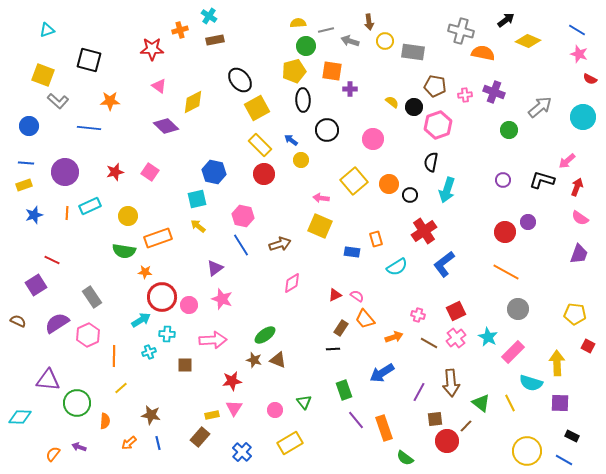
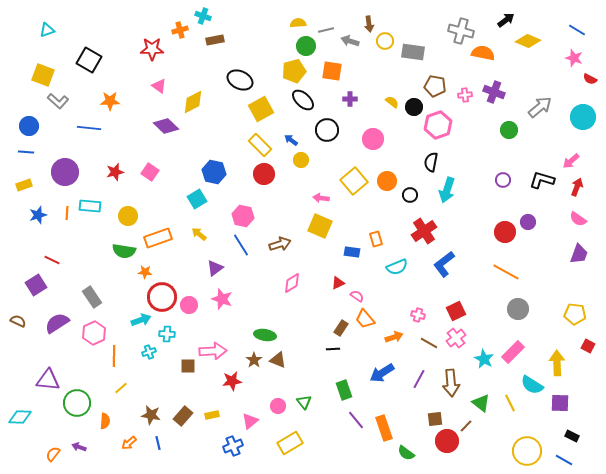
cyan cross at (209, 16): moved 6 px left; rotated 14 degrees counterclockwise
brown arrow at (369, 22): moved 2 px down
pink star at (579, 54): moved 5 px left, 4 px down
black square at (89, 60): rotated 15 degrees clockwise
black ellipse at (240, 80): rotated 25 degrees counterclockwise
purple cross at (350, 89): moved 10 px down
black ellipse at (303, 100): rotated 45 degrees counterclockwise
yellow square at (257, 108): moved 4 px right, 1 px down
pink arrow at (567, 161): moved 4 px right
blue line at (26, 163): moved 11 px up
orange circle at (389, 184): moved 2 px left, 3 px up
cyan square at (197, 199): rotated 18 degrees counterclockwise
cyan rectangle at (90, 206): rotated 30 degrees clockwise
blue star at (34, 215): moved 4 px right
pink semicircle at (580, 218): moved 2 px left, 1 px down
yellow arrow at (198, 226): moved 1 px right, 8 px down
cyan semicircle at (397, 267): rotated 10 degrees clockwise
red triangle at (335, 295): moved 3 px right, 12 px up
cyan arrow at (141, 320): rotated 12 degrees clockwise
pink hexagon at (88, 335): moved 6 px right, 2 px up
green ellipse at (265, 335): rotated 45 degrees clockwise
cyan star at (488, 337): moved 4 px left, 22 px down
pink arrow at (213, 340): moved 11 px down
brown star at (254, 360): rotated 21 degrees clockwise
brown square at (185, 365): moved 3 px right, 1 px down
cyan semicircle at (531, 383): moved 1 px right, 2 px down; rotated 15 degrees clockwise
purple line at (419, 392): moved 13 px up
pink triangle at (234, 408): moved 16 px right, 13 px down; rotated 18 degrees clockwise
pink circle at (275, 410): moved 3 px right, 4 px up
brown rectangle at (200, 437): moved 17 px left, 21 px up
blue cross at (242, 452): moved 9 px left, 6 px up; rotated 24 degrees clockwise
green semicircle at (405, 458): moved 1 px right, 5 px up
